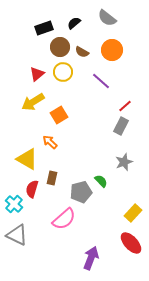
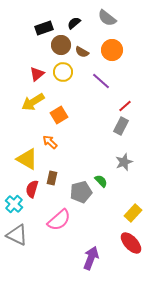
brown circle: moved 1 px right, 2 px up
pink semicircle: moved 5 px left, 1 px down
